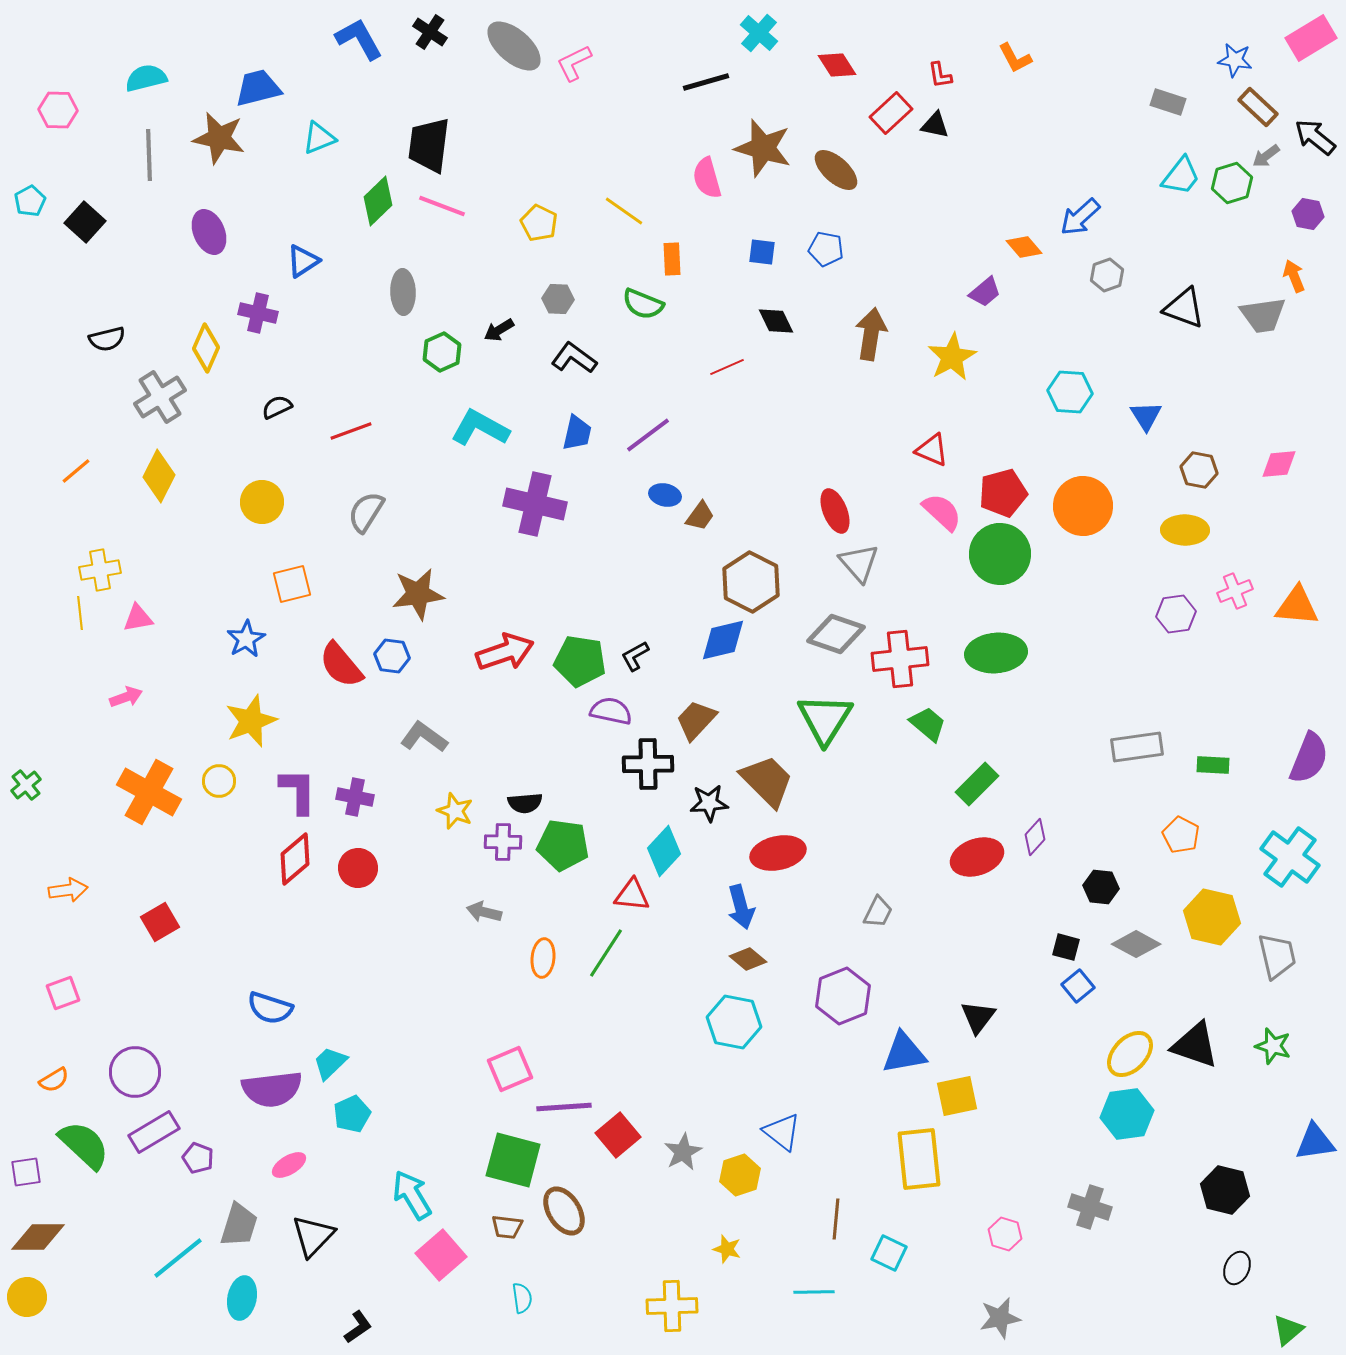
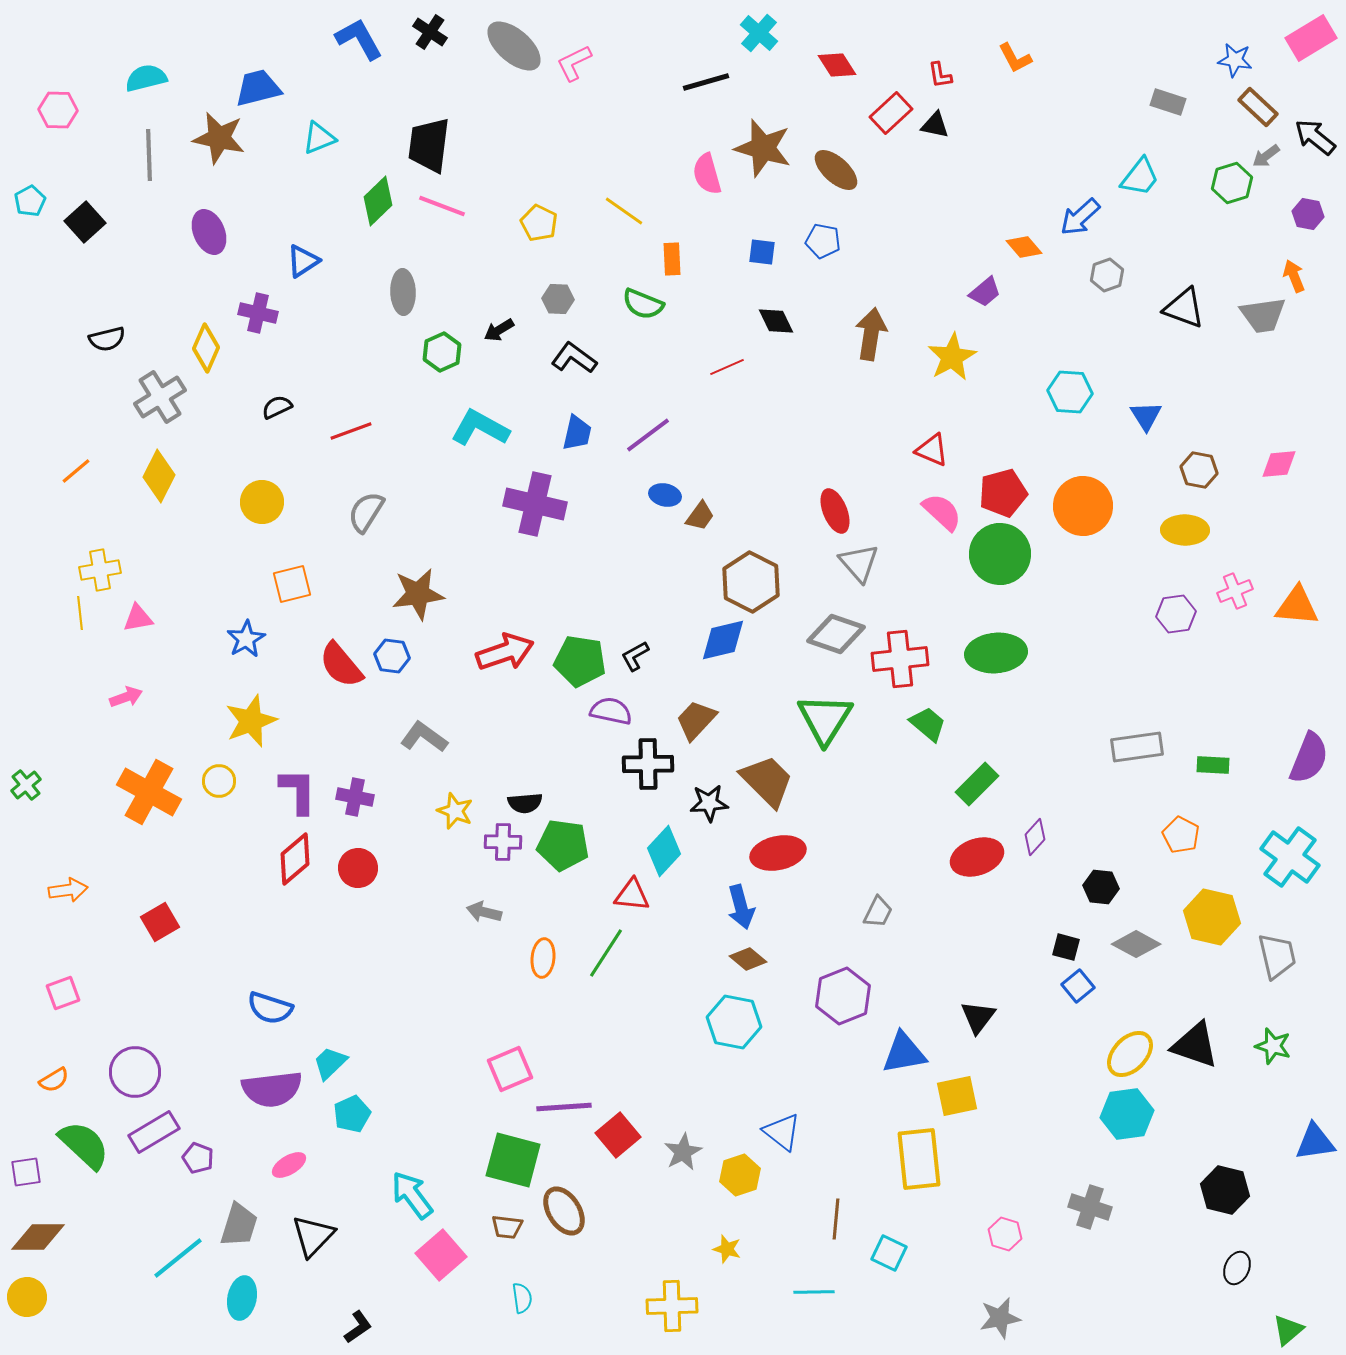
cyan trapezoid at (1181, 176): moved 41 px left, 1 px down
pink semicircle at (707, 178): moved 4 px up
black square at (85, 222): rotated 6 degrees clockwise
blue pentagon at (826, 249): moved 3 px left, 8 px up
cyan arrow at (412, 1195): rotated 6 degrees counterclockwise
